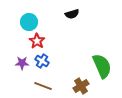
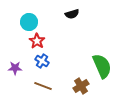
purple star: moved 7 px left, 5 px down
